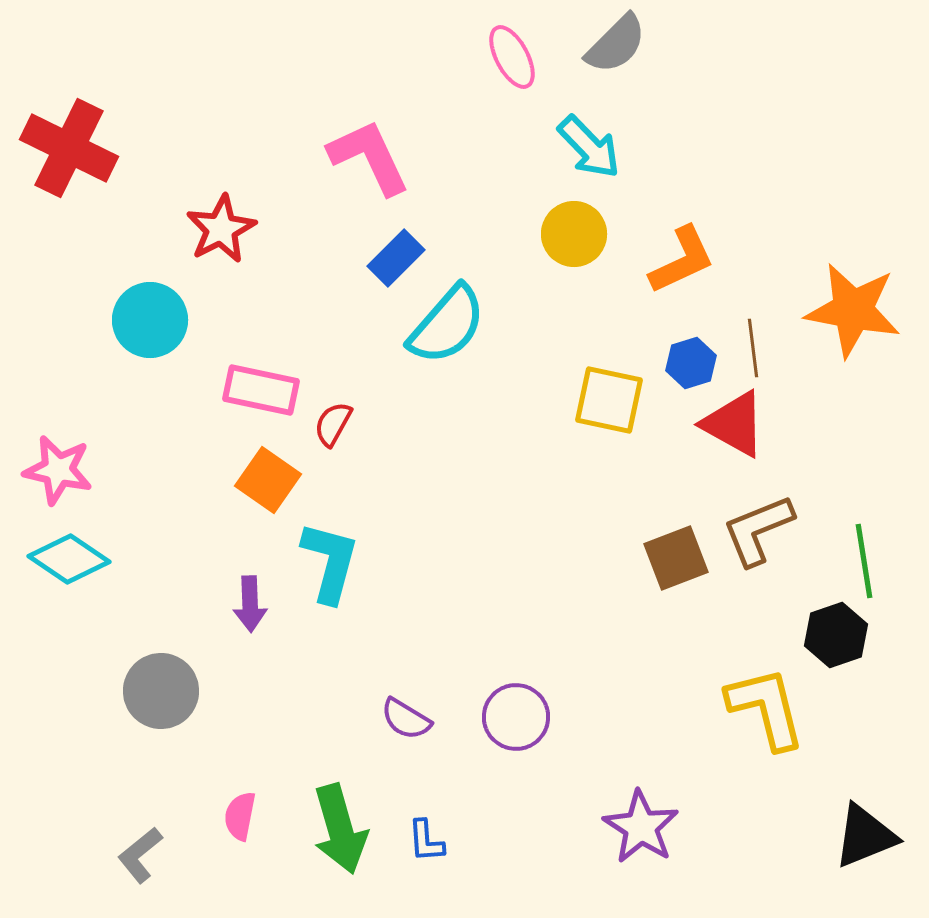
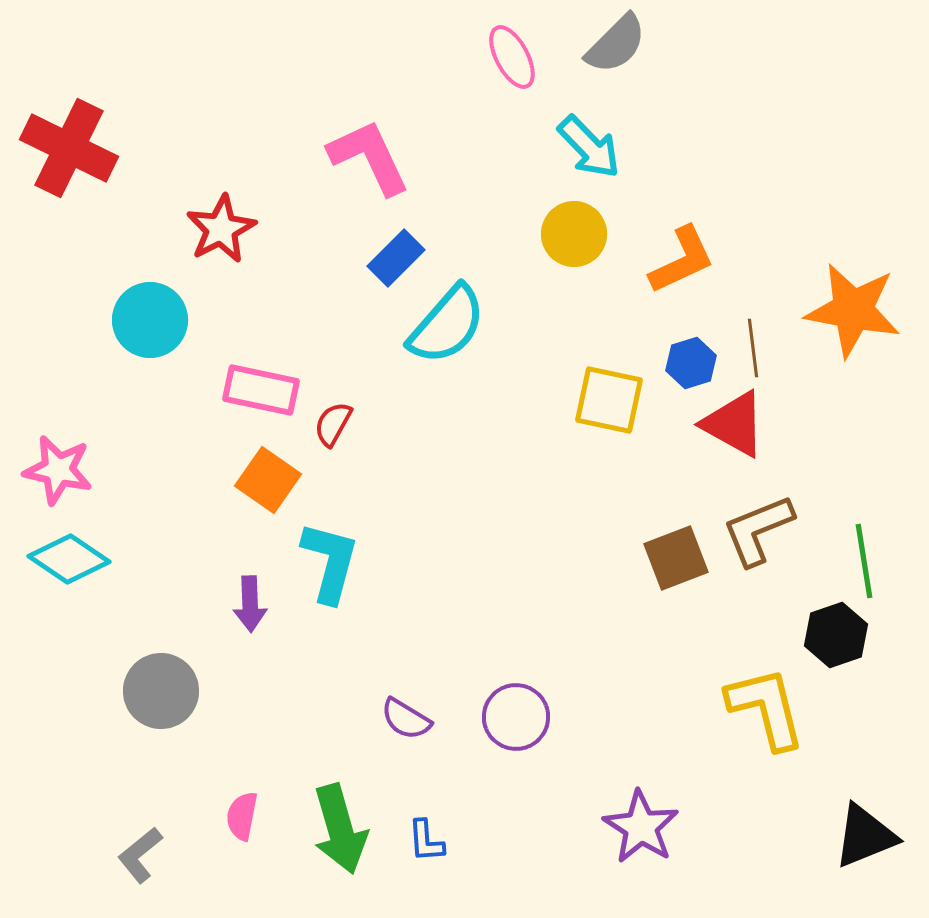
pink semicircle: moved 2 px right
